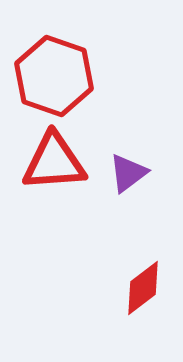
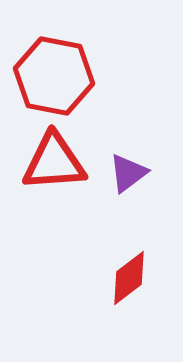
red hexagon: rotated 8 degrees counterclockwise
red diamond: moved 14 px left, 10 px up
